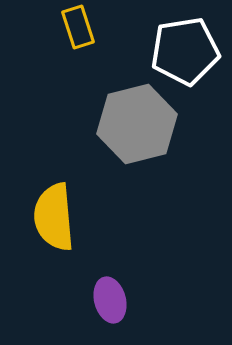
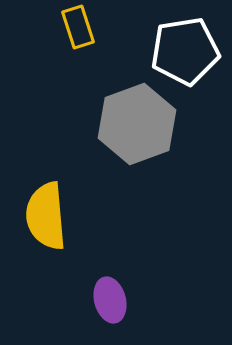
gray hexagon: rotated 6 degrees counterclockwise
yellow semicircle: moved 8 px left, 1 px up
